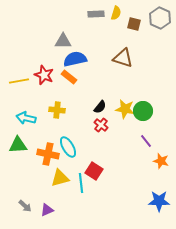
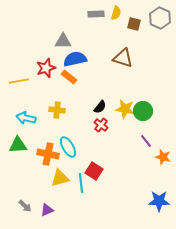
red star: moved 2 px right, 7 px up; rotated 30 degrees clockwise
orange star: moved 2 px right, 4 px up
